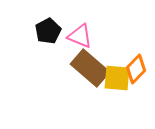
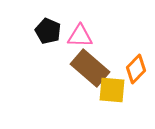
black pentagon: rotated 20 degrees counterclockwise
pink triangle: rotated 20 degrees counterclockwise
yellow square: moved 5 px left, 12 px down
